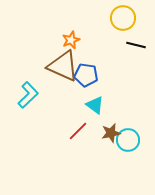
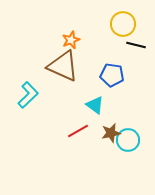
yellow circle: moved 6 px down
blue pentagon: moved 26 px right
red line: rotated 15 degrees clockwise
